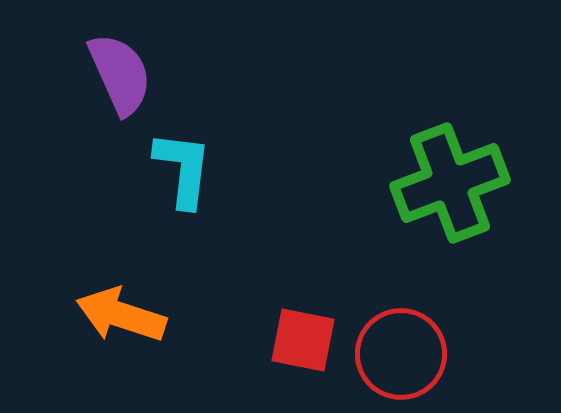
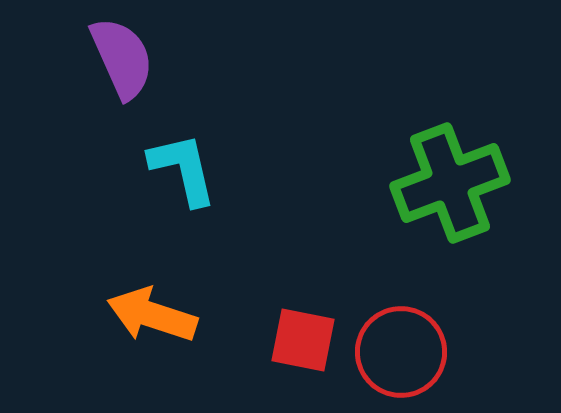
purple semicircle: moved 2 px right, 16 px up
cyan L-shape: rotated 20 degrees counterclockwise
orange arrow: moved 31 px right
red circle: moved 2 px up
